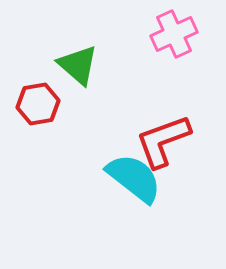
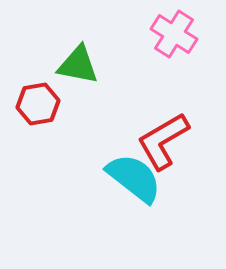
pink cross: rotated 33 degrees counterclockwise
green triangle: rotated 30 degrees counterclockwise
red L-shape: rotated 10 degrees counterclockwise
